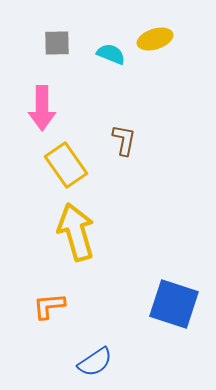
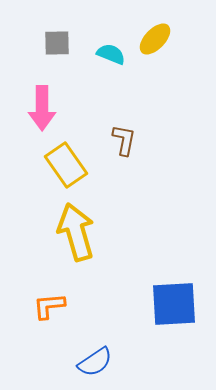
yellow ellipse: rotated 28 degrees counterclockwise
blue square: rotated 21 degrees counterclockwise
